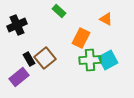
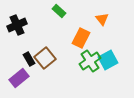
orange triangle: moved 4 px left; rotated 24 degrees clockwise
green cross: moved 1 px down; rotated 30 degrees counterclockwise
purple rectangle: moved 1 px down
